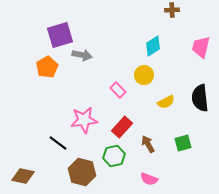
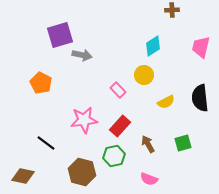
orange pentagon: moved 6 px left, 16 px down; rotated 15 degrees counterclockwise
red rectangle: moved 2 px left, 1 px up
black line: moved 12 px left
